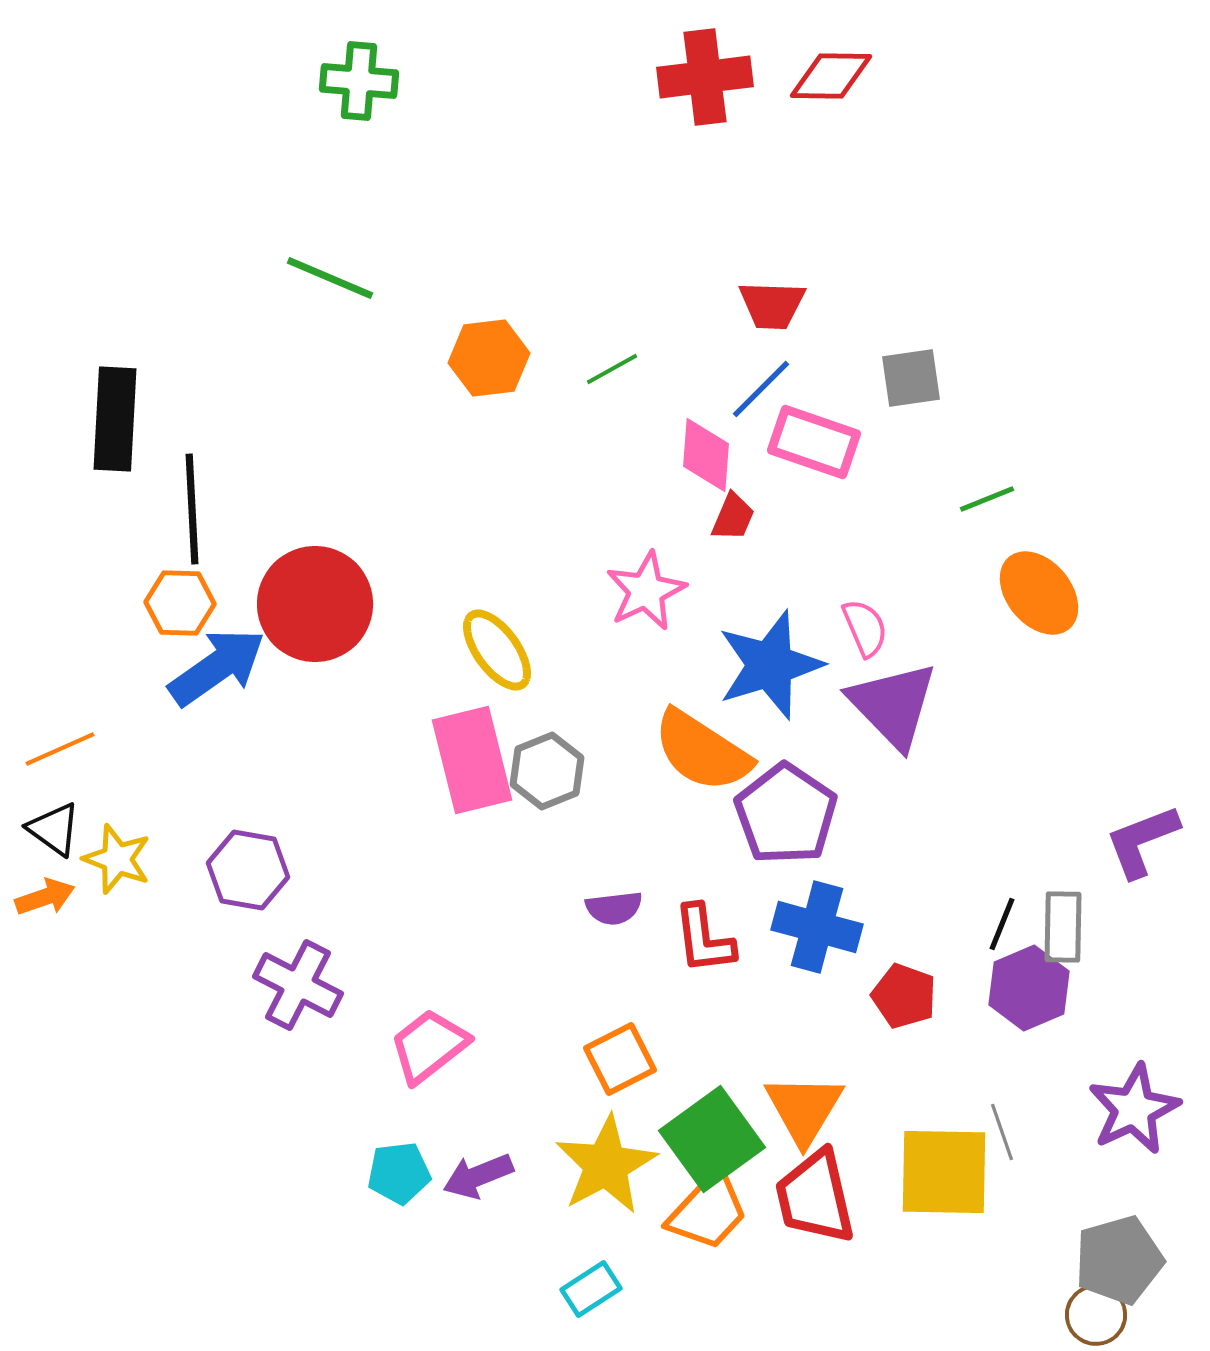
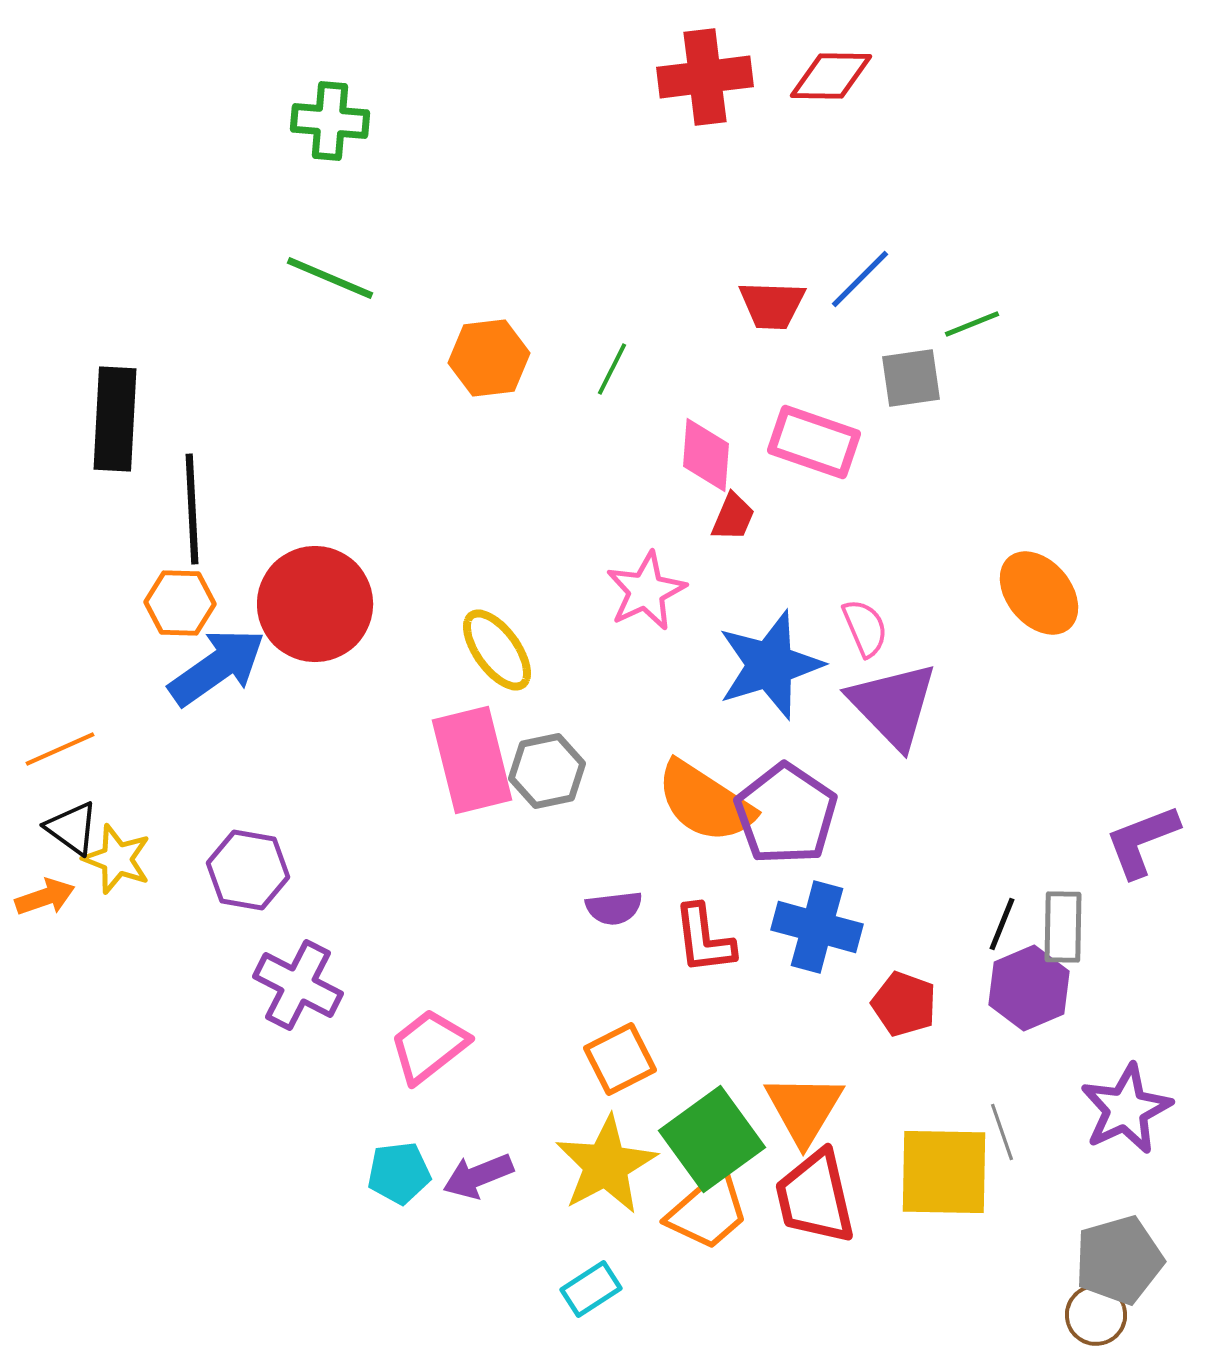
green cross at (359, 81): moved 29 px left, 40 px down
green line at (612, 369): rotated 34 degrees counterclockwise
blue line at (761, 389): moved 99 px right, 110 px up
green line at (987, 499): moved 15 px left, 175 px up
orange semicircle at (702, 751): moved 3 px right, 51 px down
gray hexagon at (547, 771): rotated 10 degrees clockwise
black triangle at (54, 829): moved 18 px right, 1 px up
red pentagon at (904, 996): moved 8 px down
purple star at (1134, 1109): moved 8 px left
orange trapezoid at (708, 1211): rotated 6 degrees clockwise
